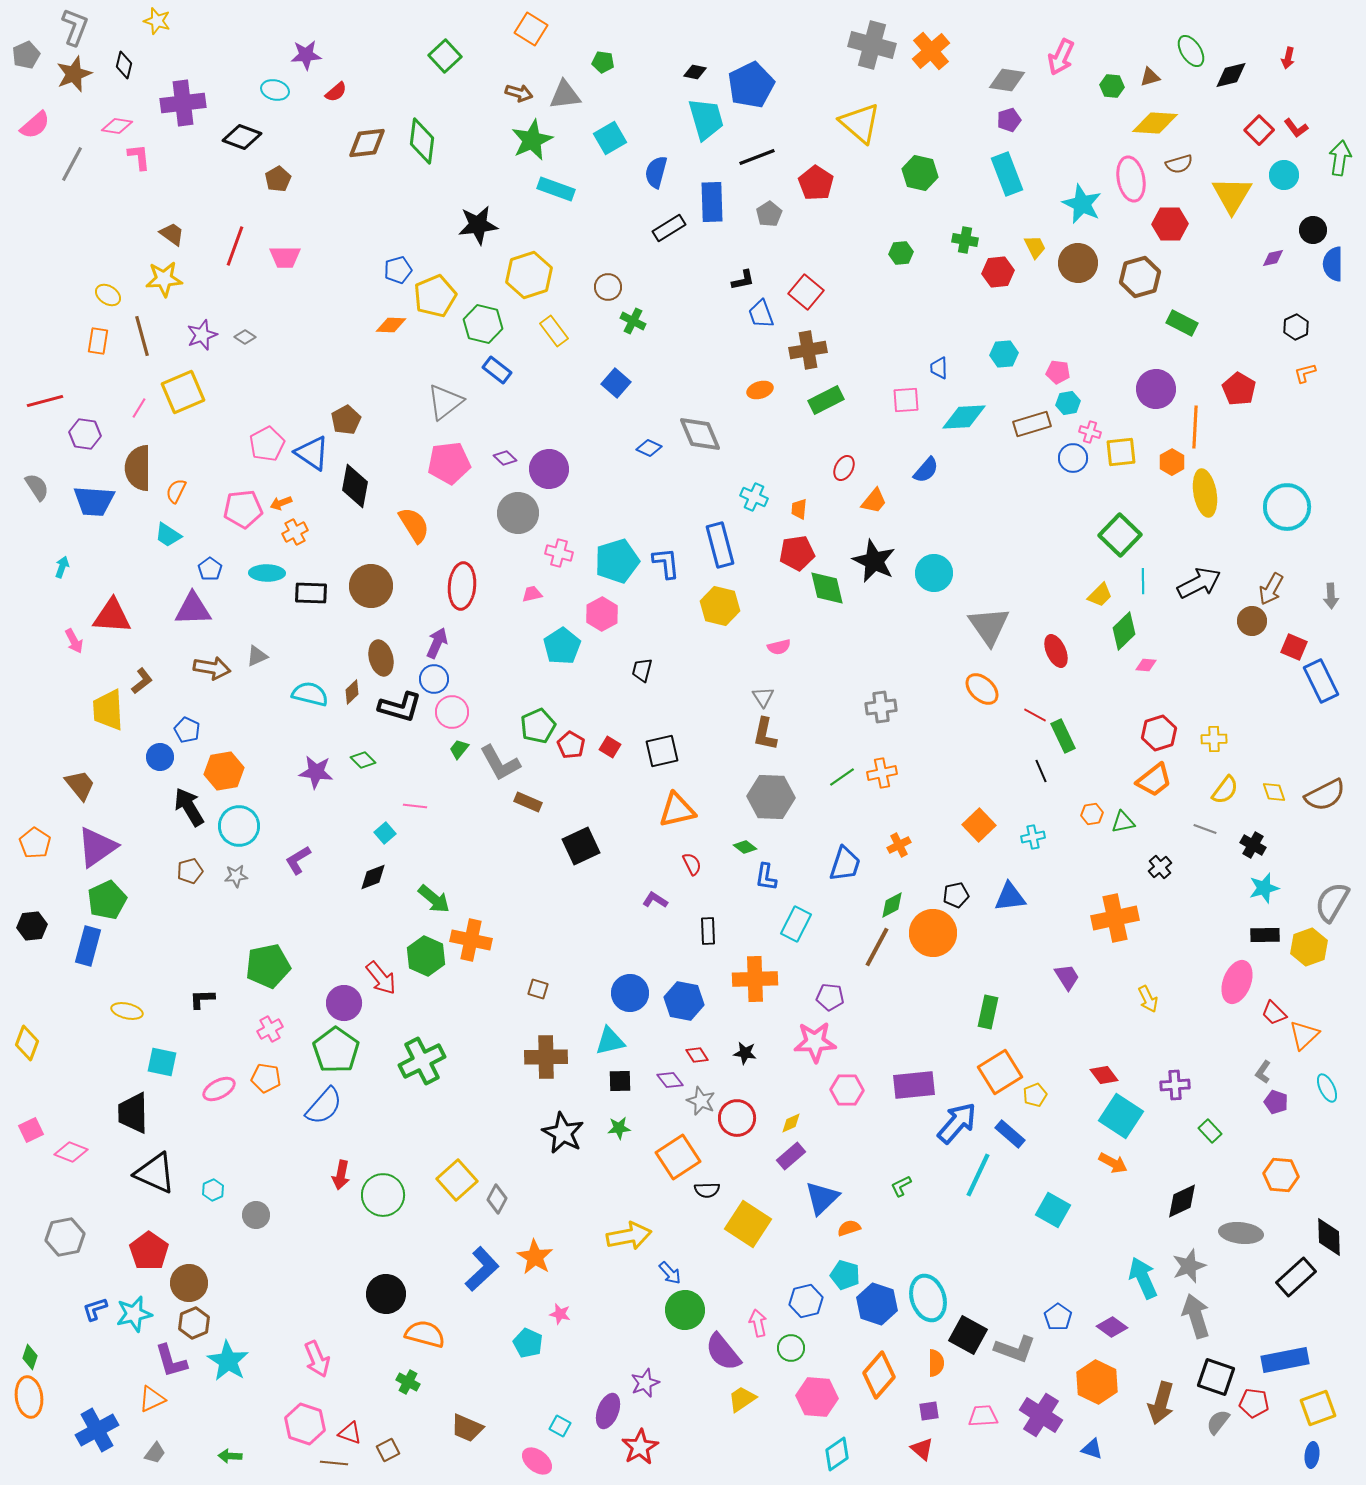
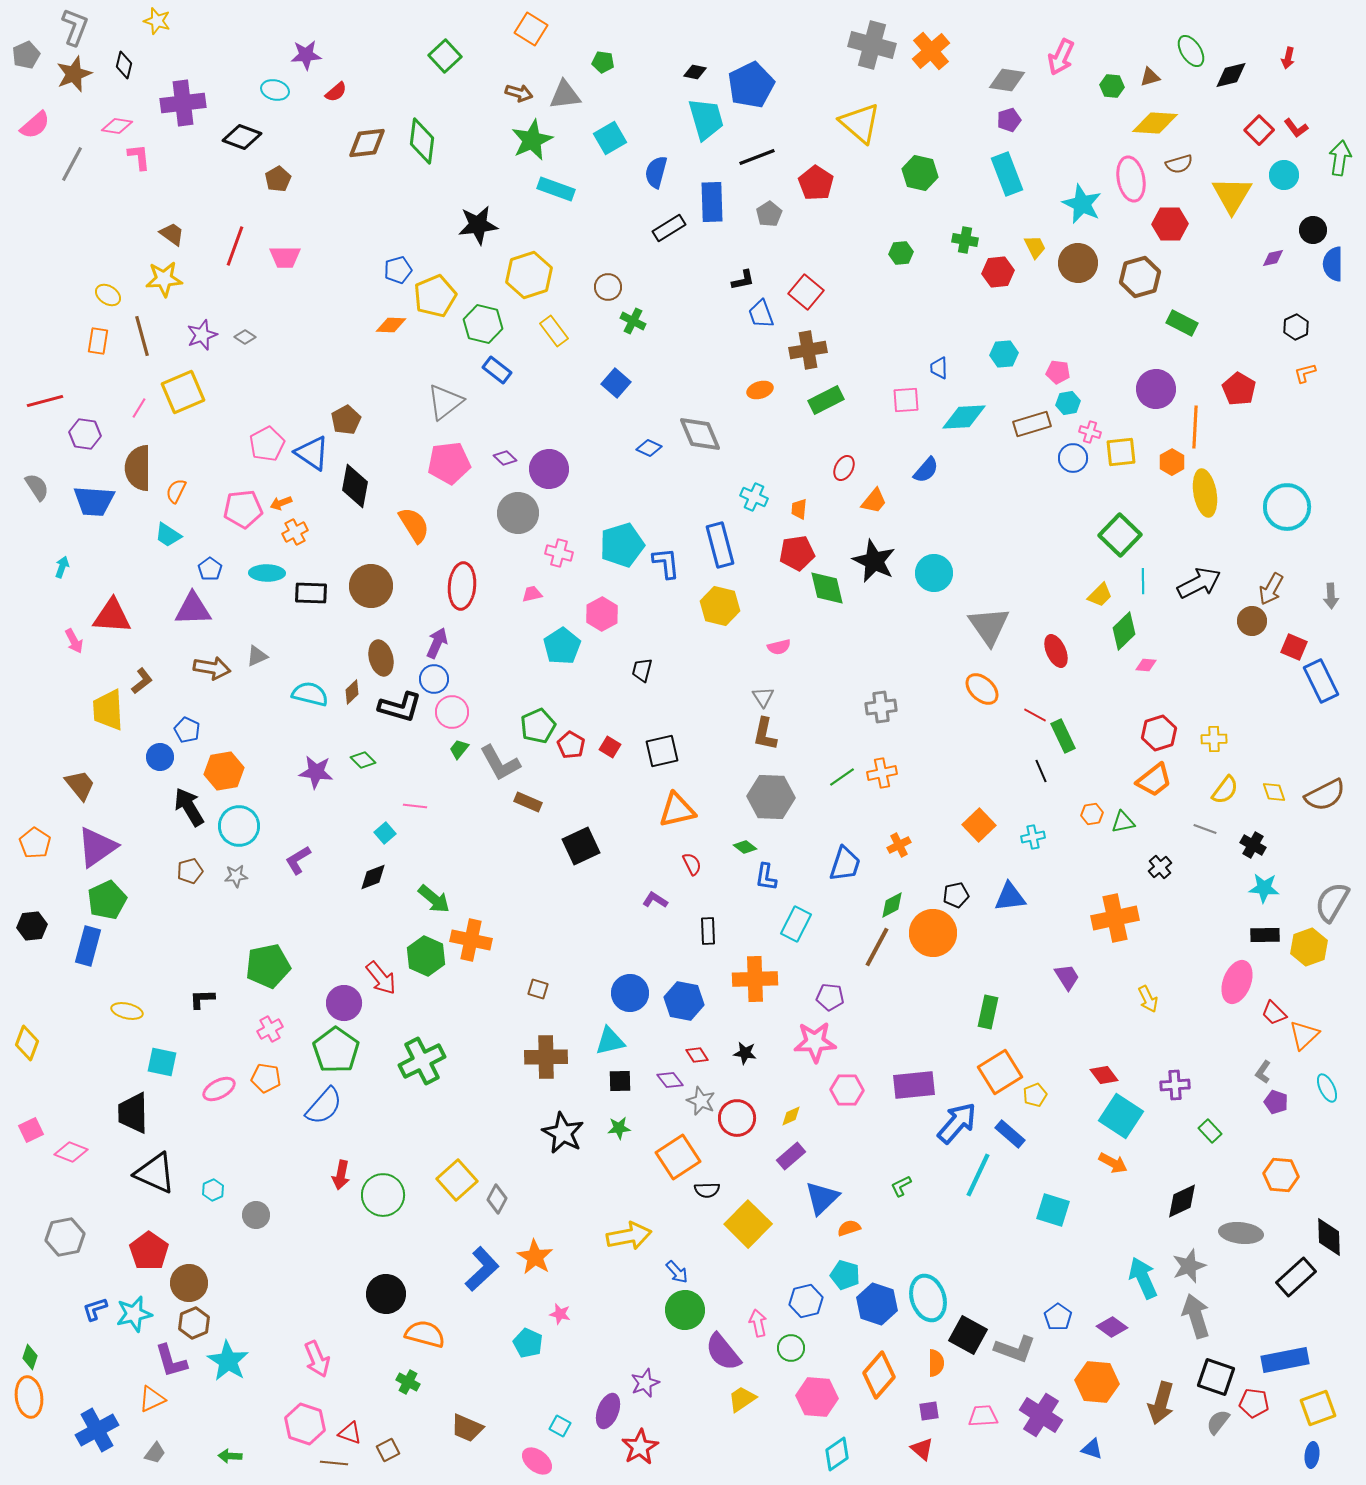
cyan pentagon at (617, 561): moved 5 px right, 16 px up
cyan star at (1264, 888): rotated 20 degrees clockwise
yellow diamond at (791, 1123): moved 7 px up
cyan square at (1053, 1210): rotated 12 degrees counterclockwise
yellow square at (748, 1224): rotated 12 degrees clockwise
blue arrow at (670, 1273): moved 7 px right, 1 px up
orange hexagon at (1097, 1382): rotated 21 degrees counterclockwise
